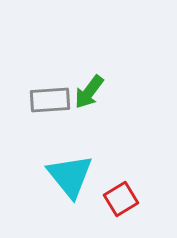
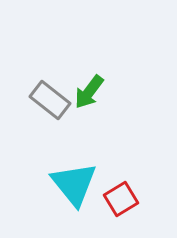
gray rectangle: rotated 42 degrees clockwise
cyan triangle: moved 4 px right, 8 px down
